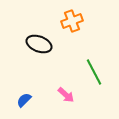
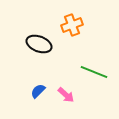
orange cross: moved 4 px down
green line: rotated 40 degrees counterclockwise
blue semicircle: moved 14 px right, 9 px up
